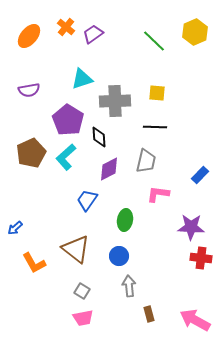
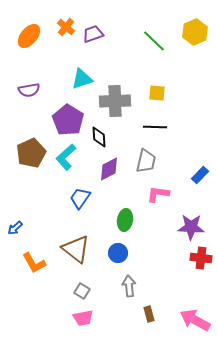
purple trapezoid: rotated 15 degrees clockwise
blue trapezoid: moved 7 px left, 2 px up
blue circle: moved 1 px left, 3 px up
